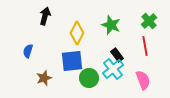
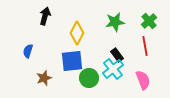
green star: moved 4 px right, 3 px up; rotated 30 degrees counterclockwise
